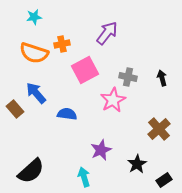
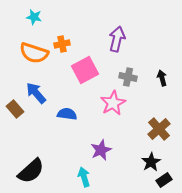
cyan star: rotated 21 degrees clockwise
purple arrow: moved 10 px right, 6 px down; rotated 25 degrees counterclockwise
pink star: moved 3 px down
black star: moved 14 px right, 2 px up
